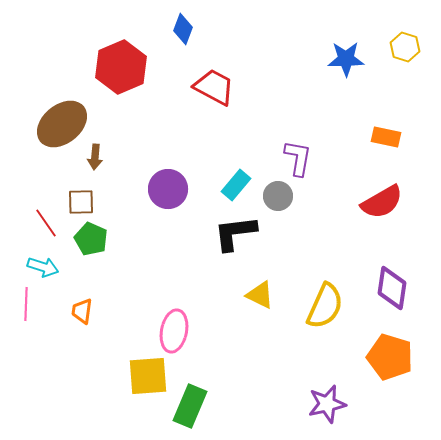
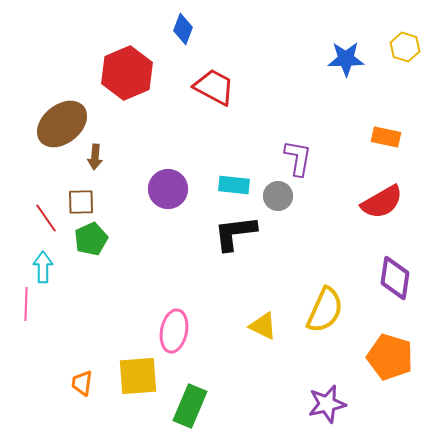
red hexagon: moved 6 px right, 6 px down
cyan rectangle: moved 2 px left; rotated 56 degrees clockwise
red line: moved 5 px up
green pentagon: rotated 24 degrees clockwise
cyan arrow: rotated 108 degrees counterclockwise
purple diamond: moved 3 px right, 10 px up
yellow triangle: moved 3 px right, 31 px down
yellow semicircle: moved 4 px down
orange trapezoid: moved 72 px down
yellow square: moved 10 px left
